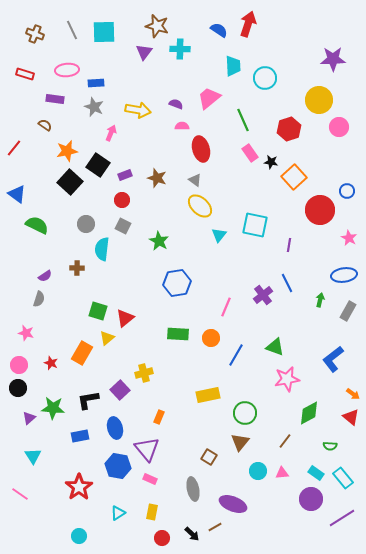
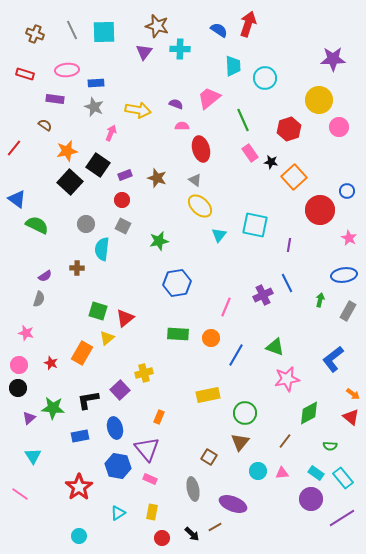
blue triangle at (17, 194): moved 5 px down
green star at (159, 241): rotated 30 degrees clockwise
purple cross at (263, 295): rotated 12 degrees clockwise
